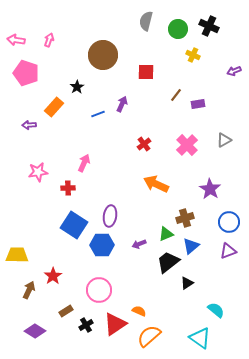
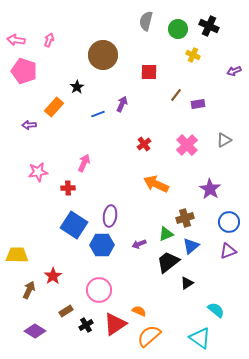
red square at (146, 72): moved 3 px right
pink pentagon at (26, 73): moved 2 px left, 2 px up
